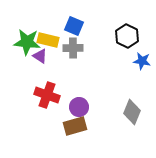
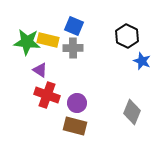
purple triangle: moved 14 px down
blue star: rotated 12 degrees clockwise
purple circle: moved 2 px left, 4 px up
brown rectangle: rotated 30 degrees clockwise
